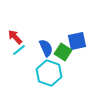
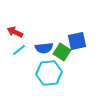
red arrow: moved 5 px up; rotated 21 degrees counterclockwise
blue semicircle: moved 2 px left; rotated 108 degrees clockwise
green square: moved 1 px left
cyan hexagon: rotated 25 degrees counterclockwise
